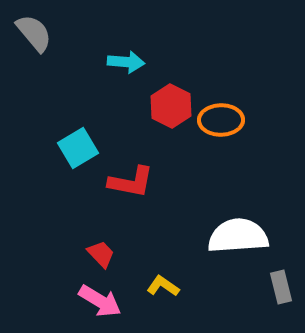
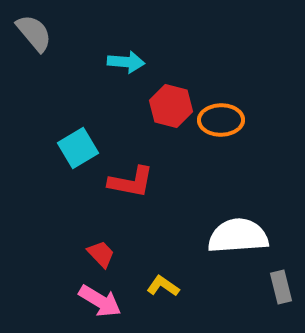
red hexagon: rotated 12 degrees counterclockwise
